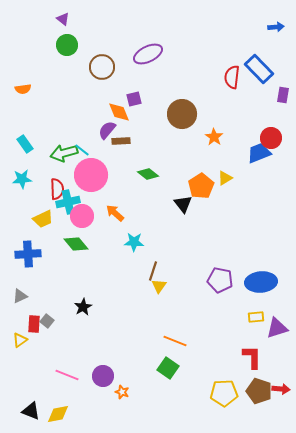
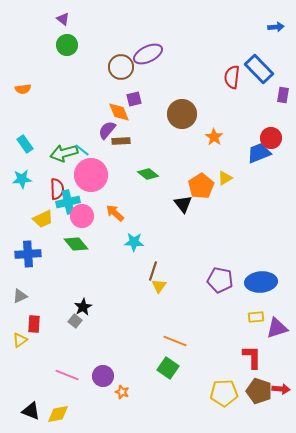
brown circle at (102, 67): moved 19 px right
gray square at (47, 321): moved 28 px right
